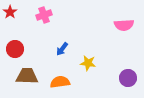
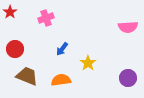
pink cross: moved 2 px right, 3 px down
pink semicircle: moved 4 px right, 2 px down
yellow star: rotated 28 degrees clockwise
brown trapezoid: rotated 20 degrees clockwise
orange semicircle: moved 1 px right, 2 px up
